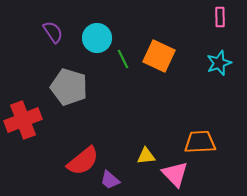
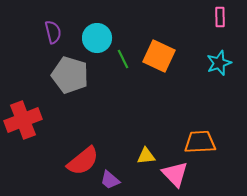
purple semicircle: rotated 20 degrees clockwise
gray pentagon: moved 1 px right, 12 px up
